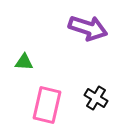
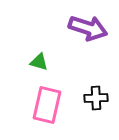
green triangle: moved 15 px right; rotated 12 degrees clockwise
black cross: rotated 35 degrees counterclockwise
